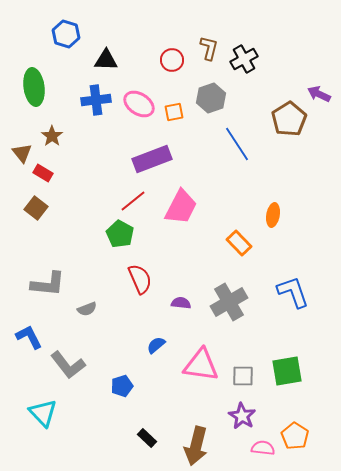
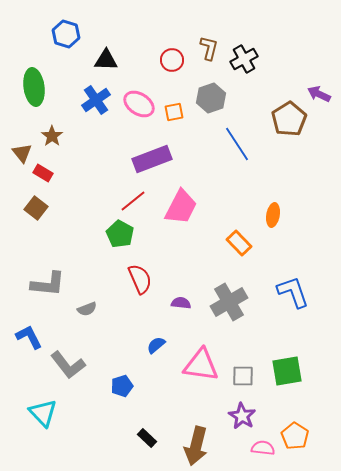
blue cross at (96, 100): rotated 28 degrees counterclockwise
